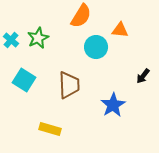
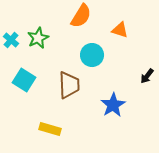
orange triangle: rotated 12 degrees clockwise
cyan circle: moved 4 px left, 8 px down
black arrow: moved 4 px right
